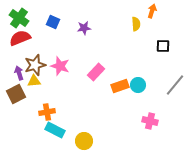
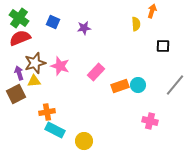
brown star: moved 2 px up
